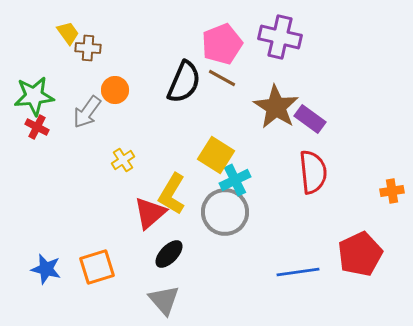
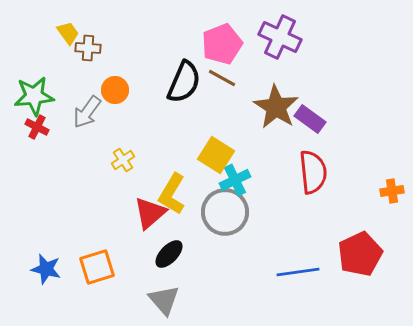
purple cross: rotated 12 degrees clockwise
